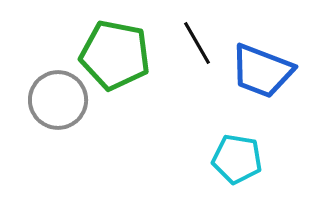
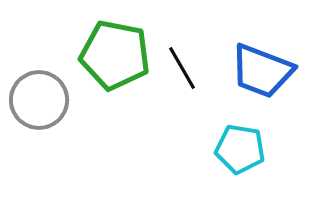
black line: moved 15 px left, 25 px down
gray circle: moved 19 px left
cyan pentagon: moved 3 px right, 10 px up
